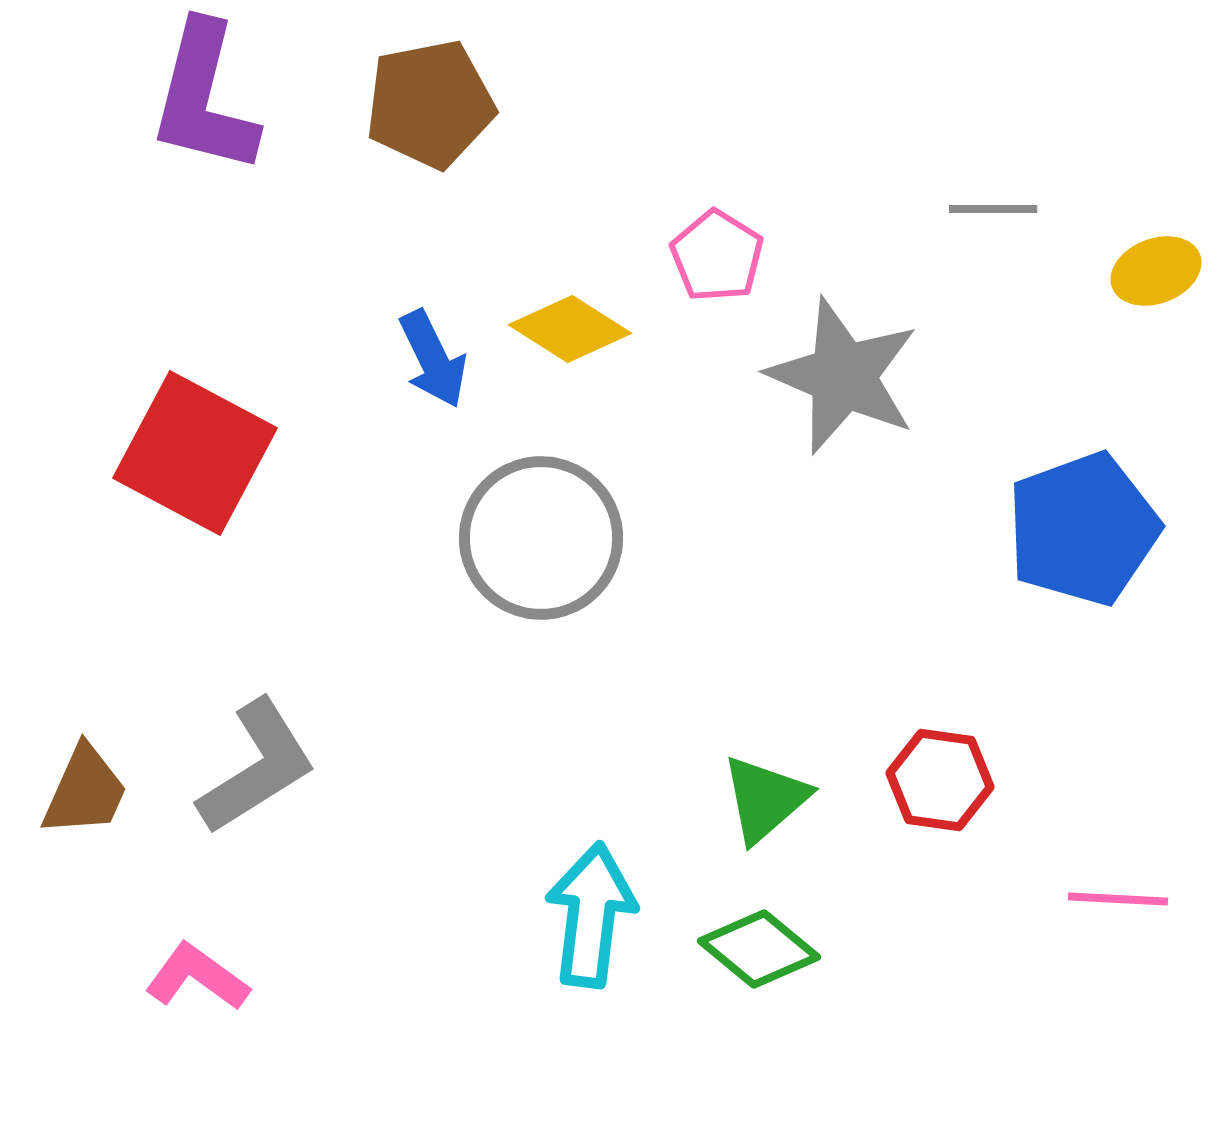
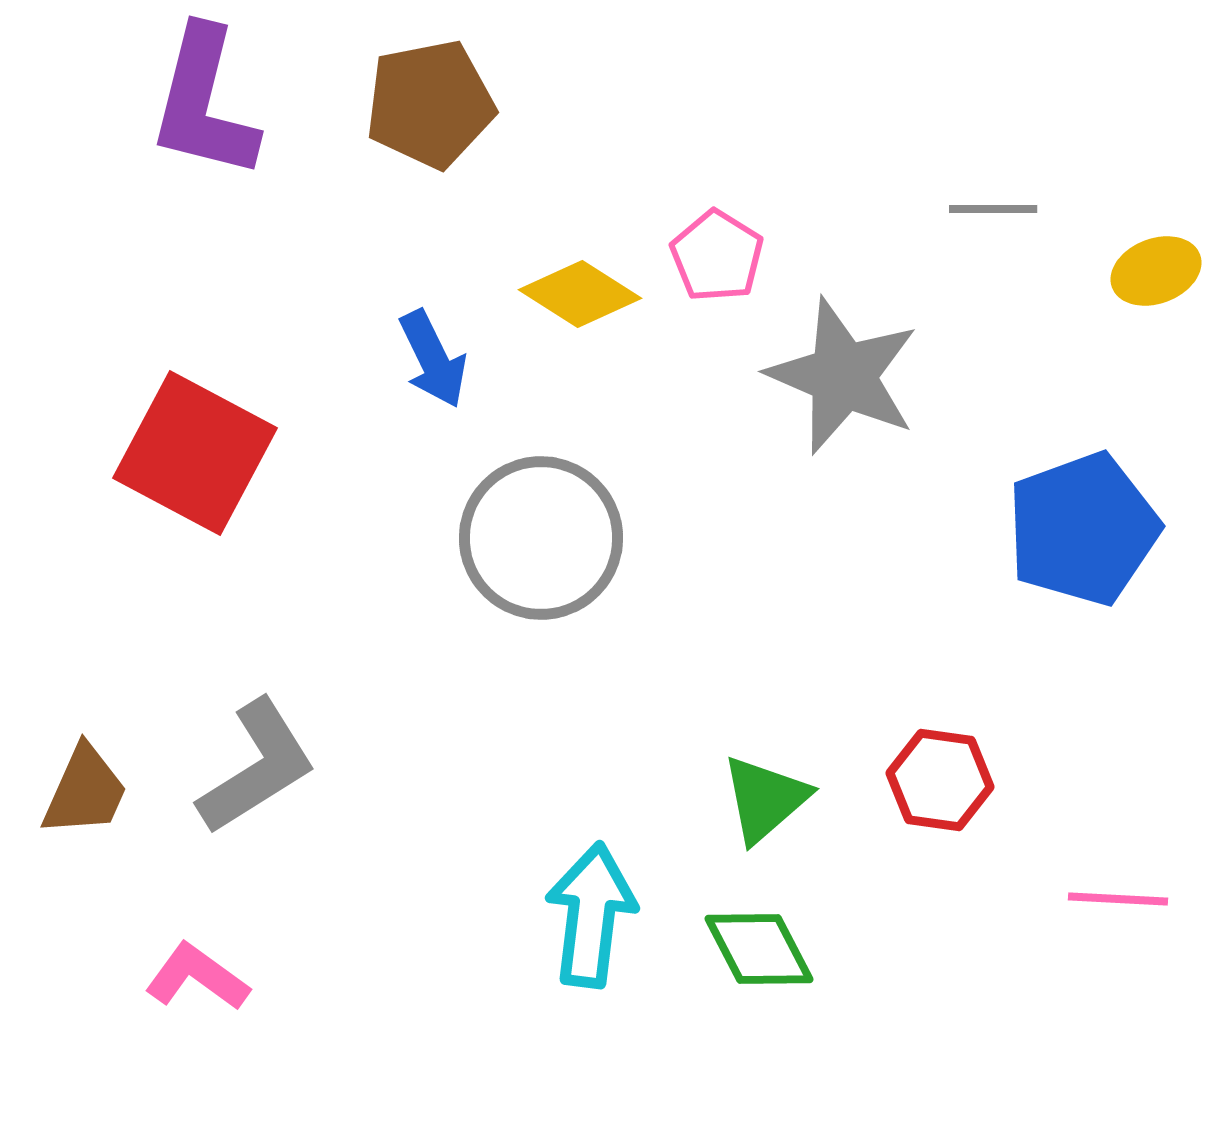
purple L-shape: moved 5 px down
yellow diamond: moved 10 px right, 35 px up
green diamond: rotated 23 degrees clockwise
